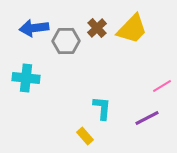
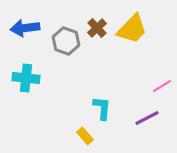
blue arrow: moved 9 px left
gray hexagon: rotated 20 degrees clockwise
